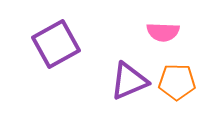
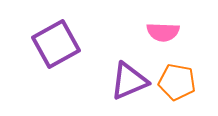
orange pentagon: rotated 9 degrees clockwise
